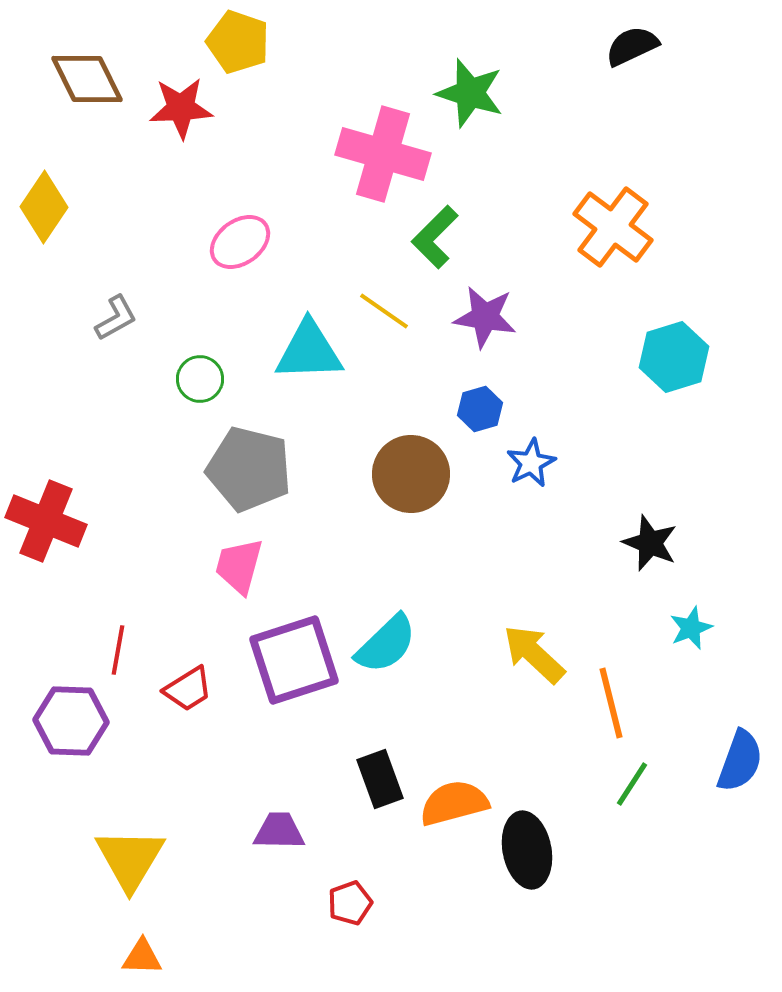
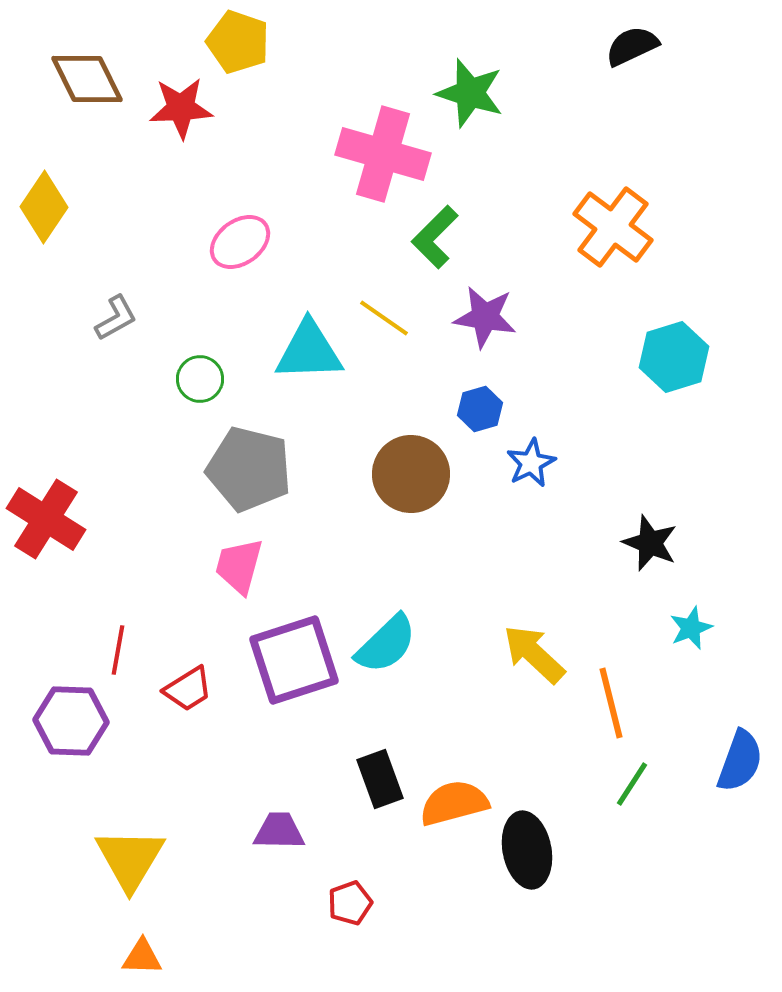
yellow line: moved 7 px down
red cross: moved 2 px up; rotated 10 degrees clockwise
